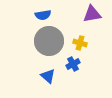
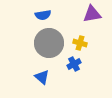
gray circle: moved 2 px down
blue cross: moved 1 px right
blue triangle: moved 6 px left, 1 px down
